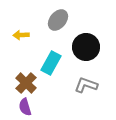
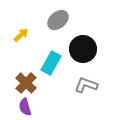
gray ellipse: rotated 10 degrees clockwise
yellow arrow: rotated 140 degrees clockwise
black circle: moved 3 px left, 2 px down
